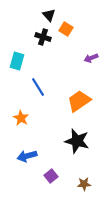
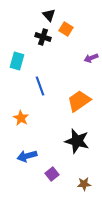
blue line: moved 2 px right, 1 px up; rotated 12 degrees clockwise
purple square: moved 1 px right, 2 px up
